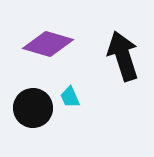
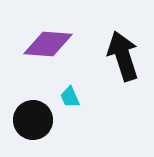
purple diamond: rotated 12 degrees counterclockwise
black circle: moved 12 px down
